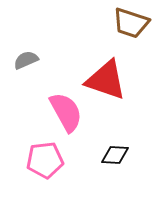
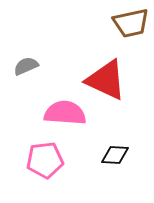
brown trapezoid: rotated 30 degrees counterclockwise
gray semicircle: moved 6 px down
red triangle: rotated 6 degrees clockwise
pink semicircle: moved 1 px left, 1 px down; rotated 57 degrees counterclockwise
